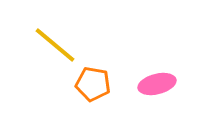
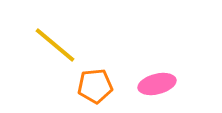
orange pentagon: moved 2 px right, 2 px down; rotated 16 degrees counterclockwise
